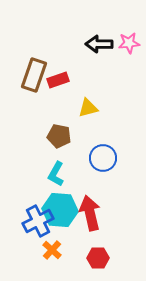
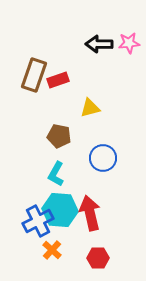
yellow triangle: moved 2 px right
